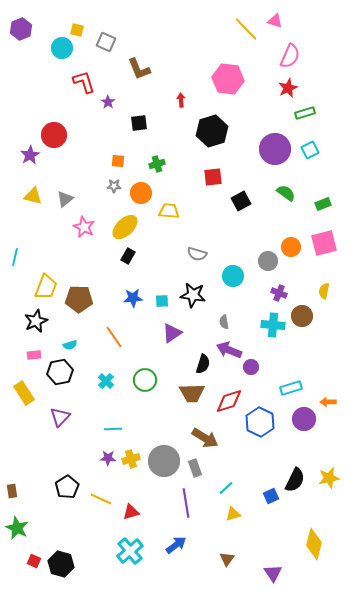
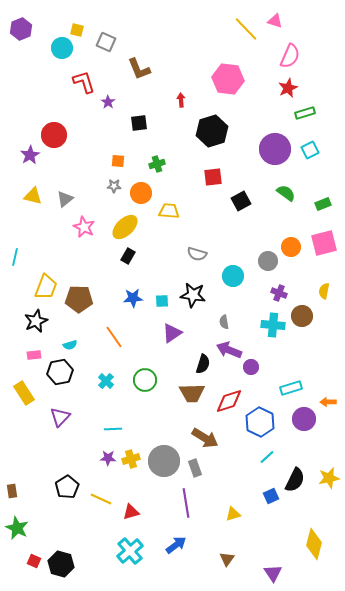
cyan line at (226, 488): moved 41 px right, 31 px up
